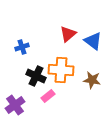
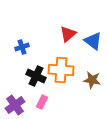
pink rectangle: moved 6 px left, 6 px down; rotated 24 degrees counterclockwise
